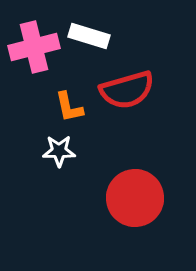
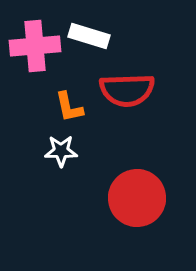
pink cross: moved 1 px right, 1 px up; rotated 9 degrees clockwise
red semicircle: rotated 14 degrees clockwise
white star: moved 2 px right
red circle: moved 2 px right
